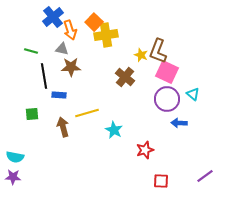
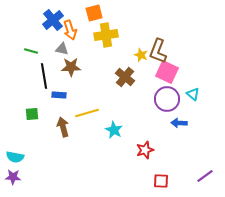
blue cross: moved 3 px down
orange square: moved 9 px up; rotated 30 degrees clockwise
